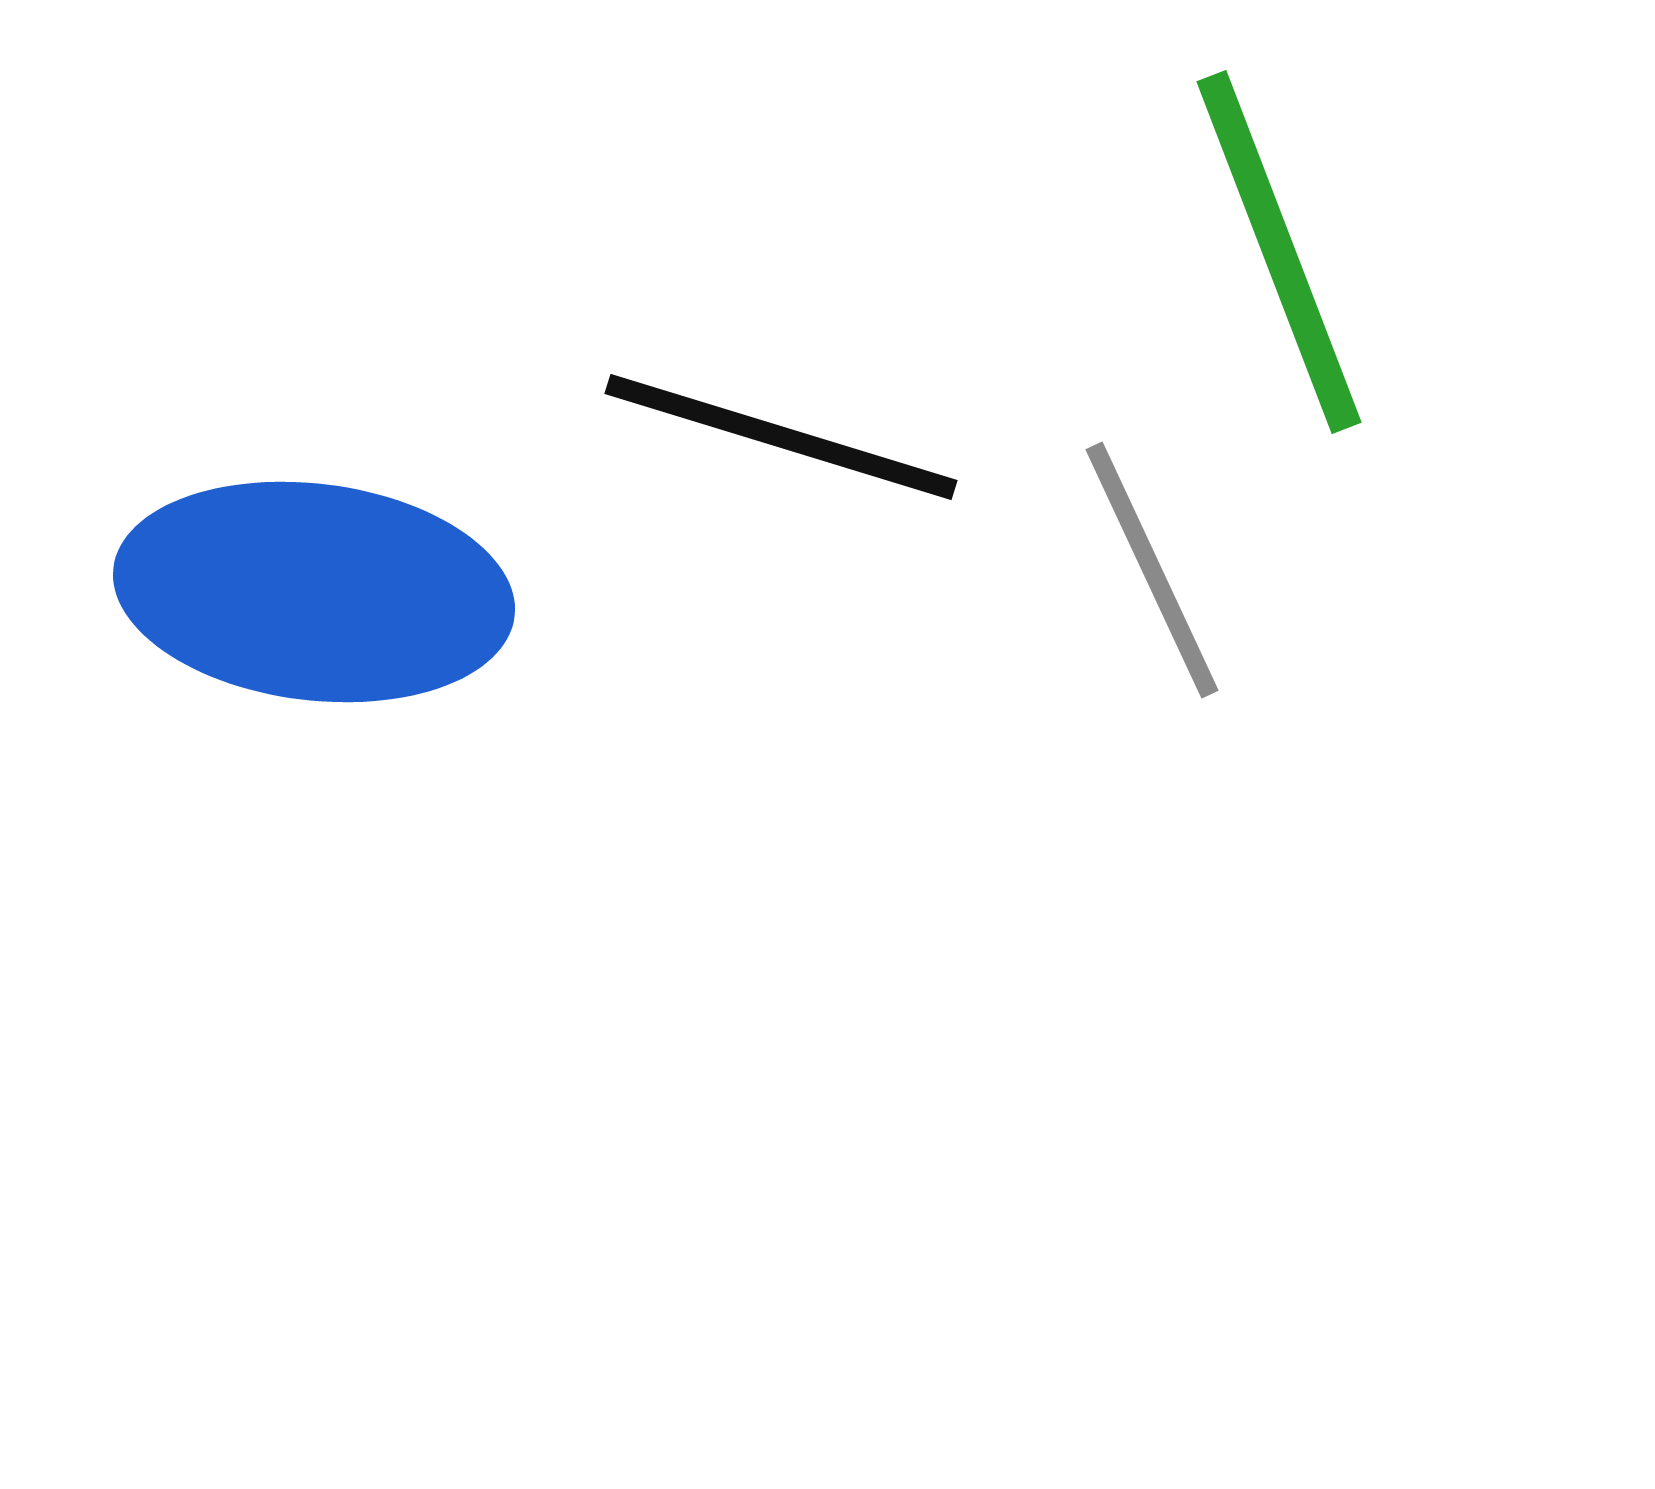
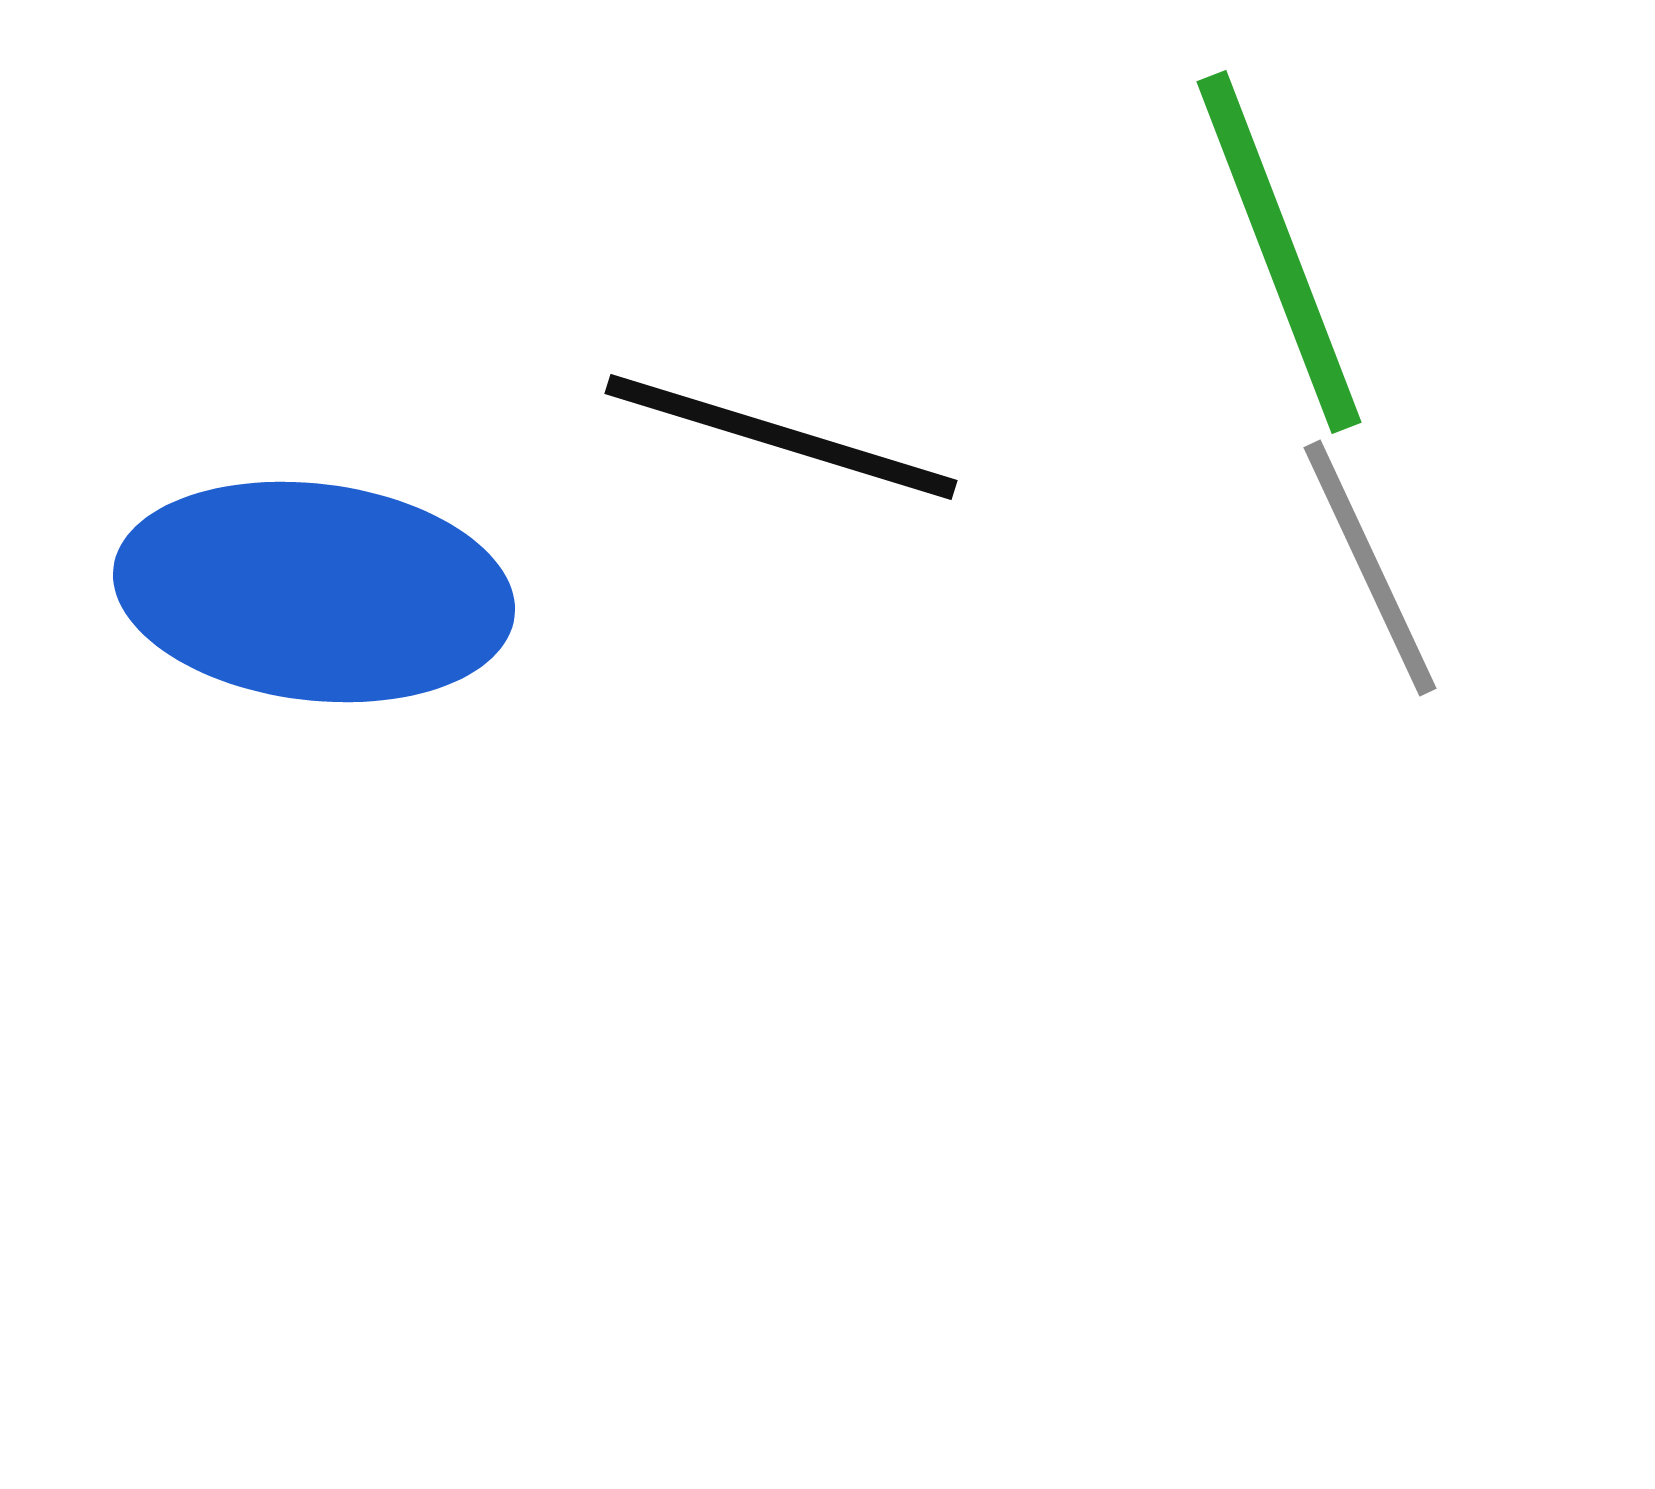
gray line: moved 218 px right, 2 px up
